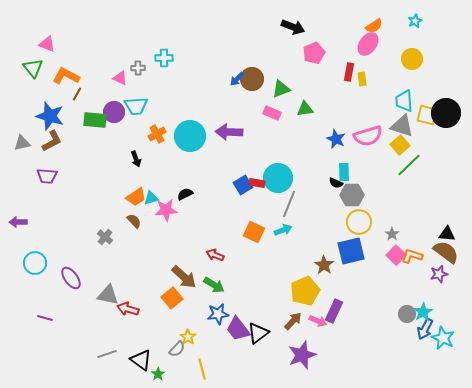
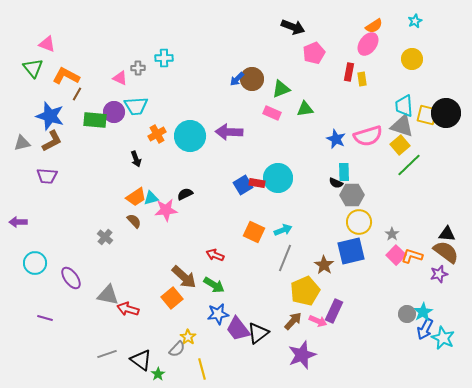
cyan trapezoid at (404, 101): moved 5 px down
gray line at (289, 204): moved 4 px left, 54 px down
